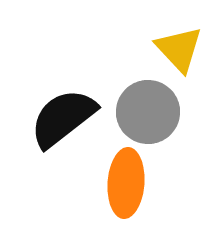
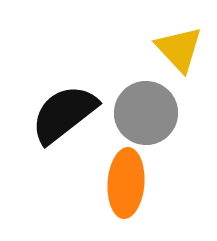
gray circle: moved 2 px left, 1 px down
black semicircle: moved 1 px right, 4 px up
